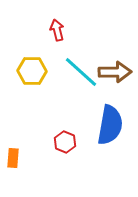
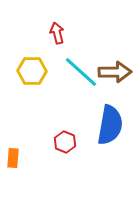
red arrow: moved 3 px down
